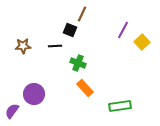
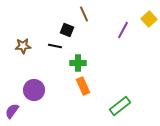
brown line: moved 2 px right; rotated 49 degrees counterclockwise
black square: moved 3 px left
yellow square: moved 7 px right, 23 px up
black line: rotated 16 degrees clockwise
green cross: rotated 21 degrees counterclockwise
orange rectangle: moved 2 px left, 2 px up; rotated 18 degrees clockwise
purple circle: moved 4 px up
green rectangle: rotated 30 degrees counterclockwise
